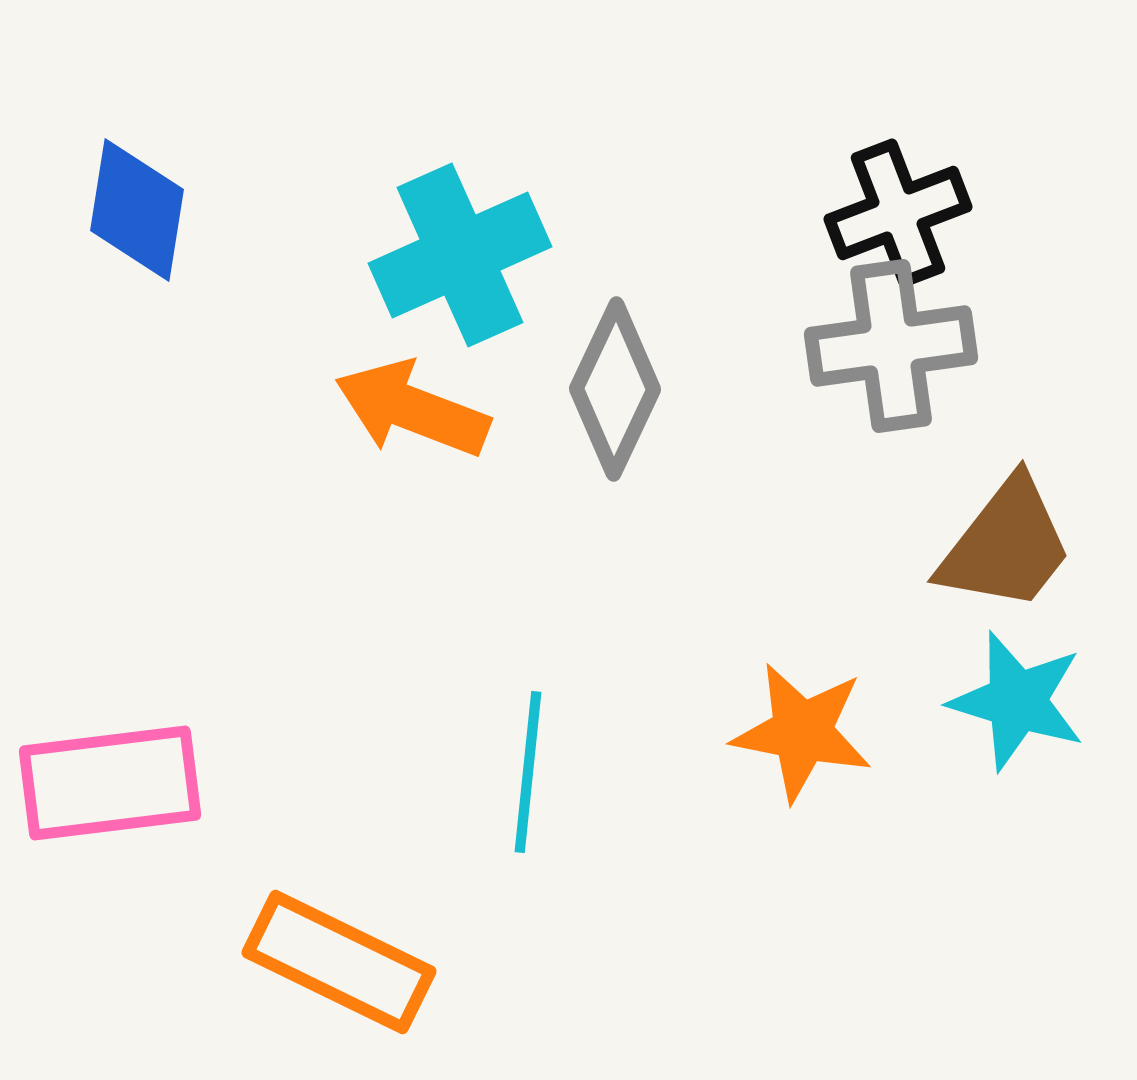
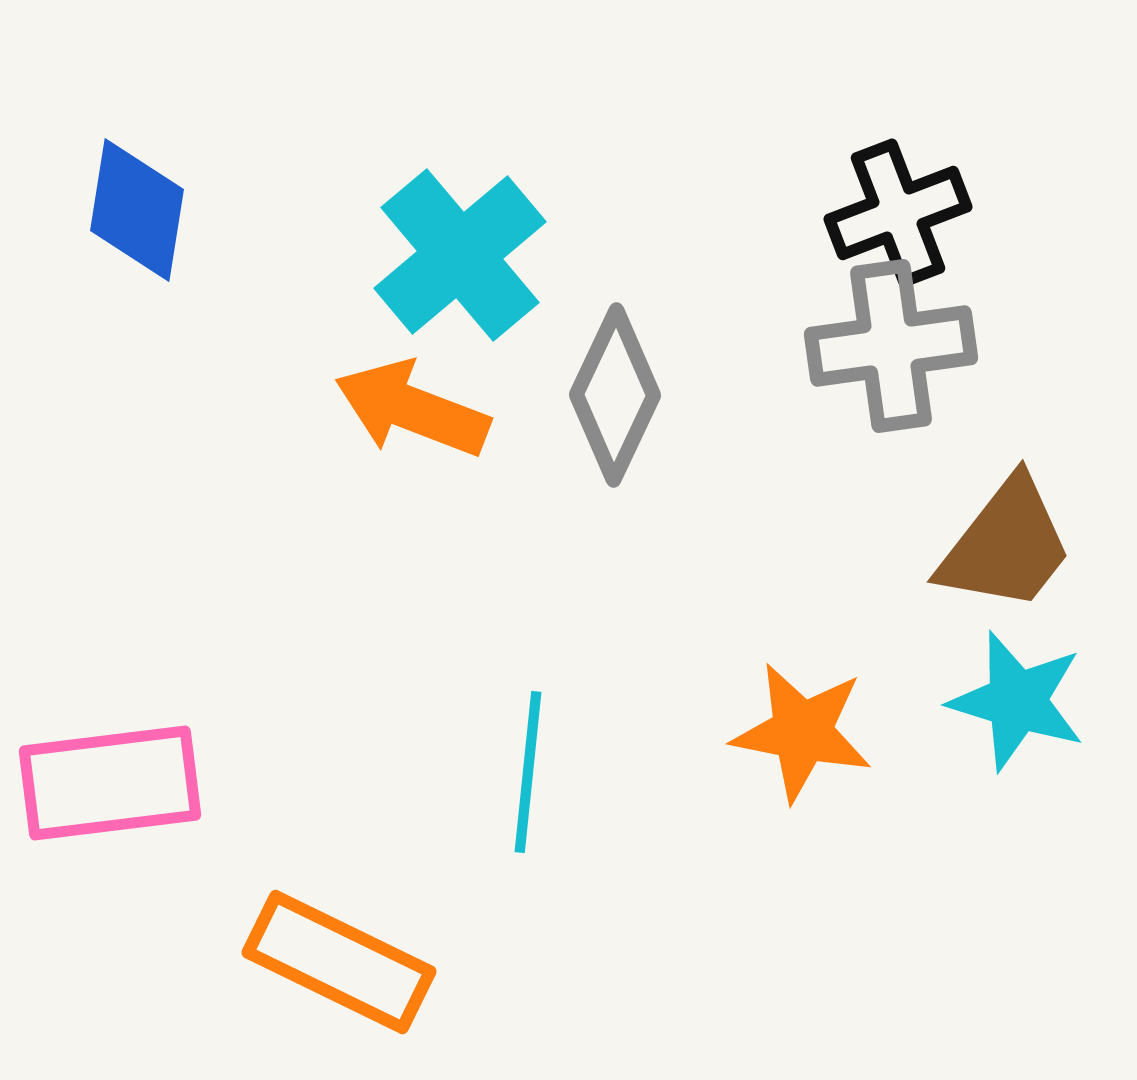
cyan cross: rotated 16 degrees counterclockwise
gray diamond: moved 6 px down
